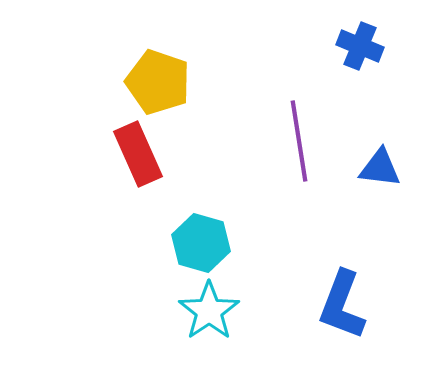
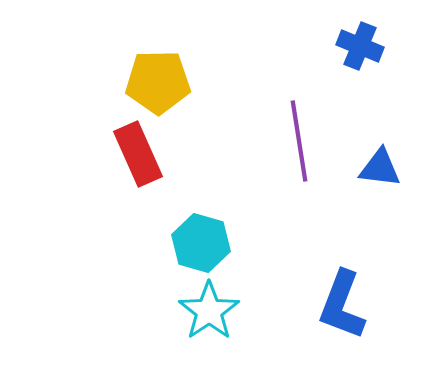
yellow pentagon: rotated 20 degrees counterclockwise
